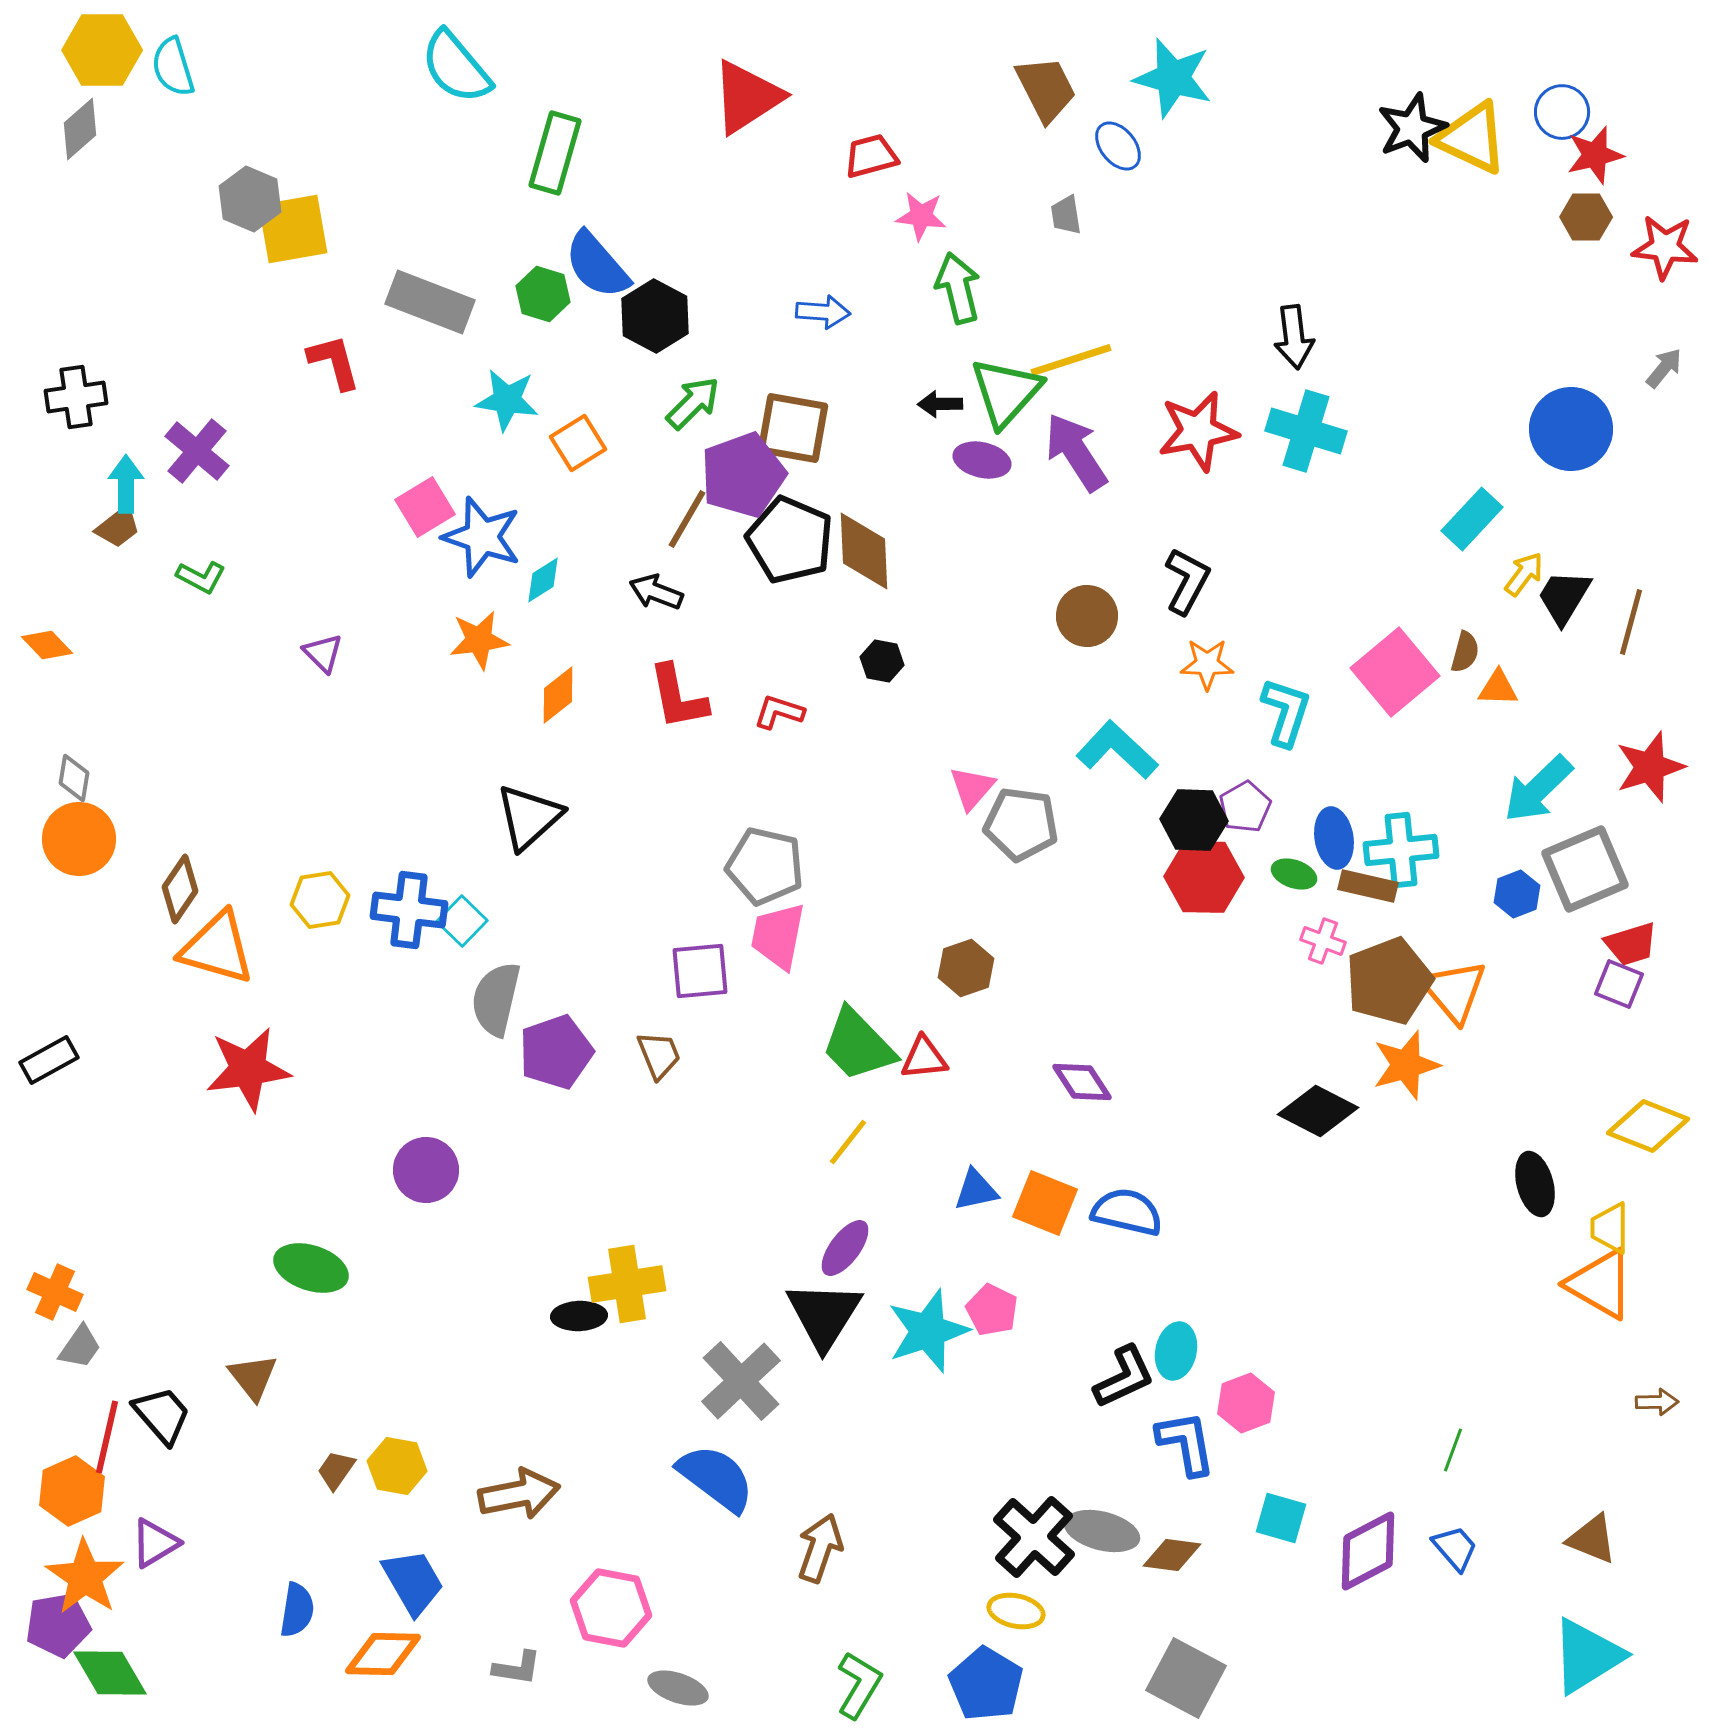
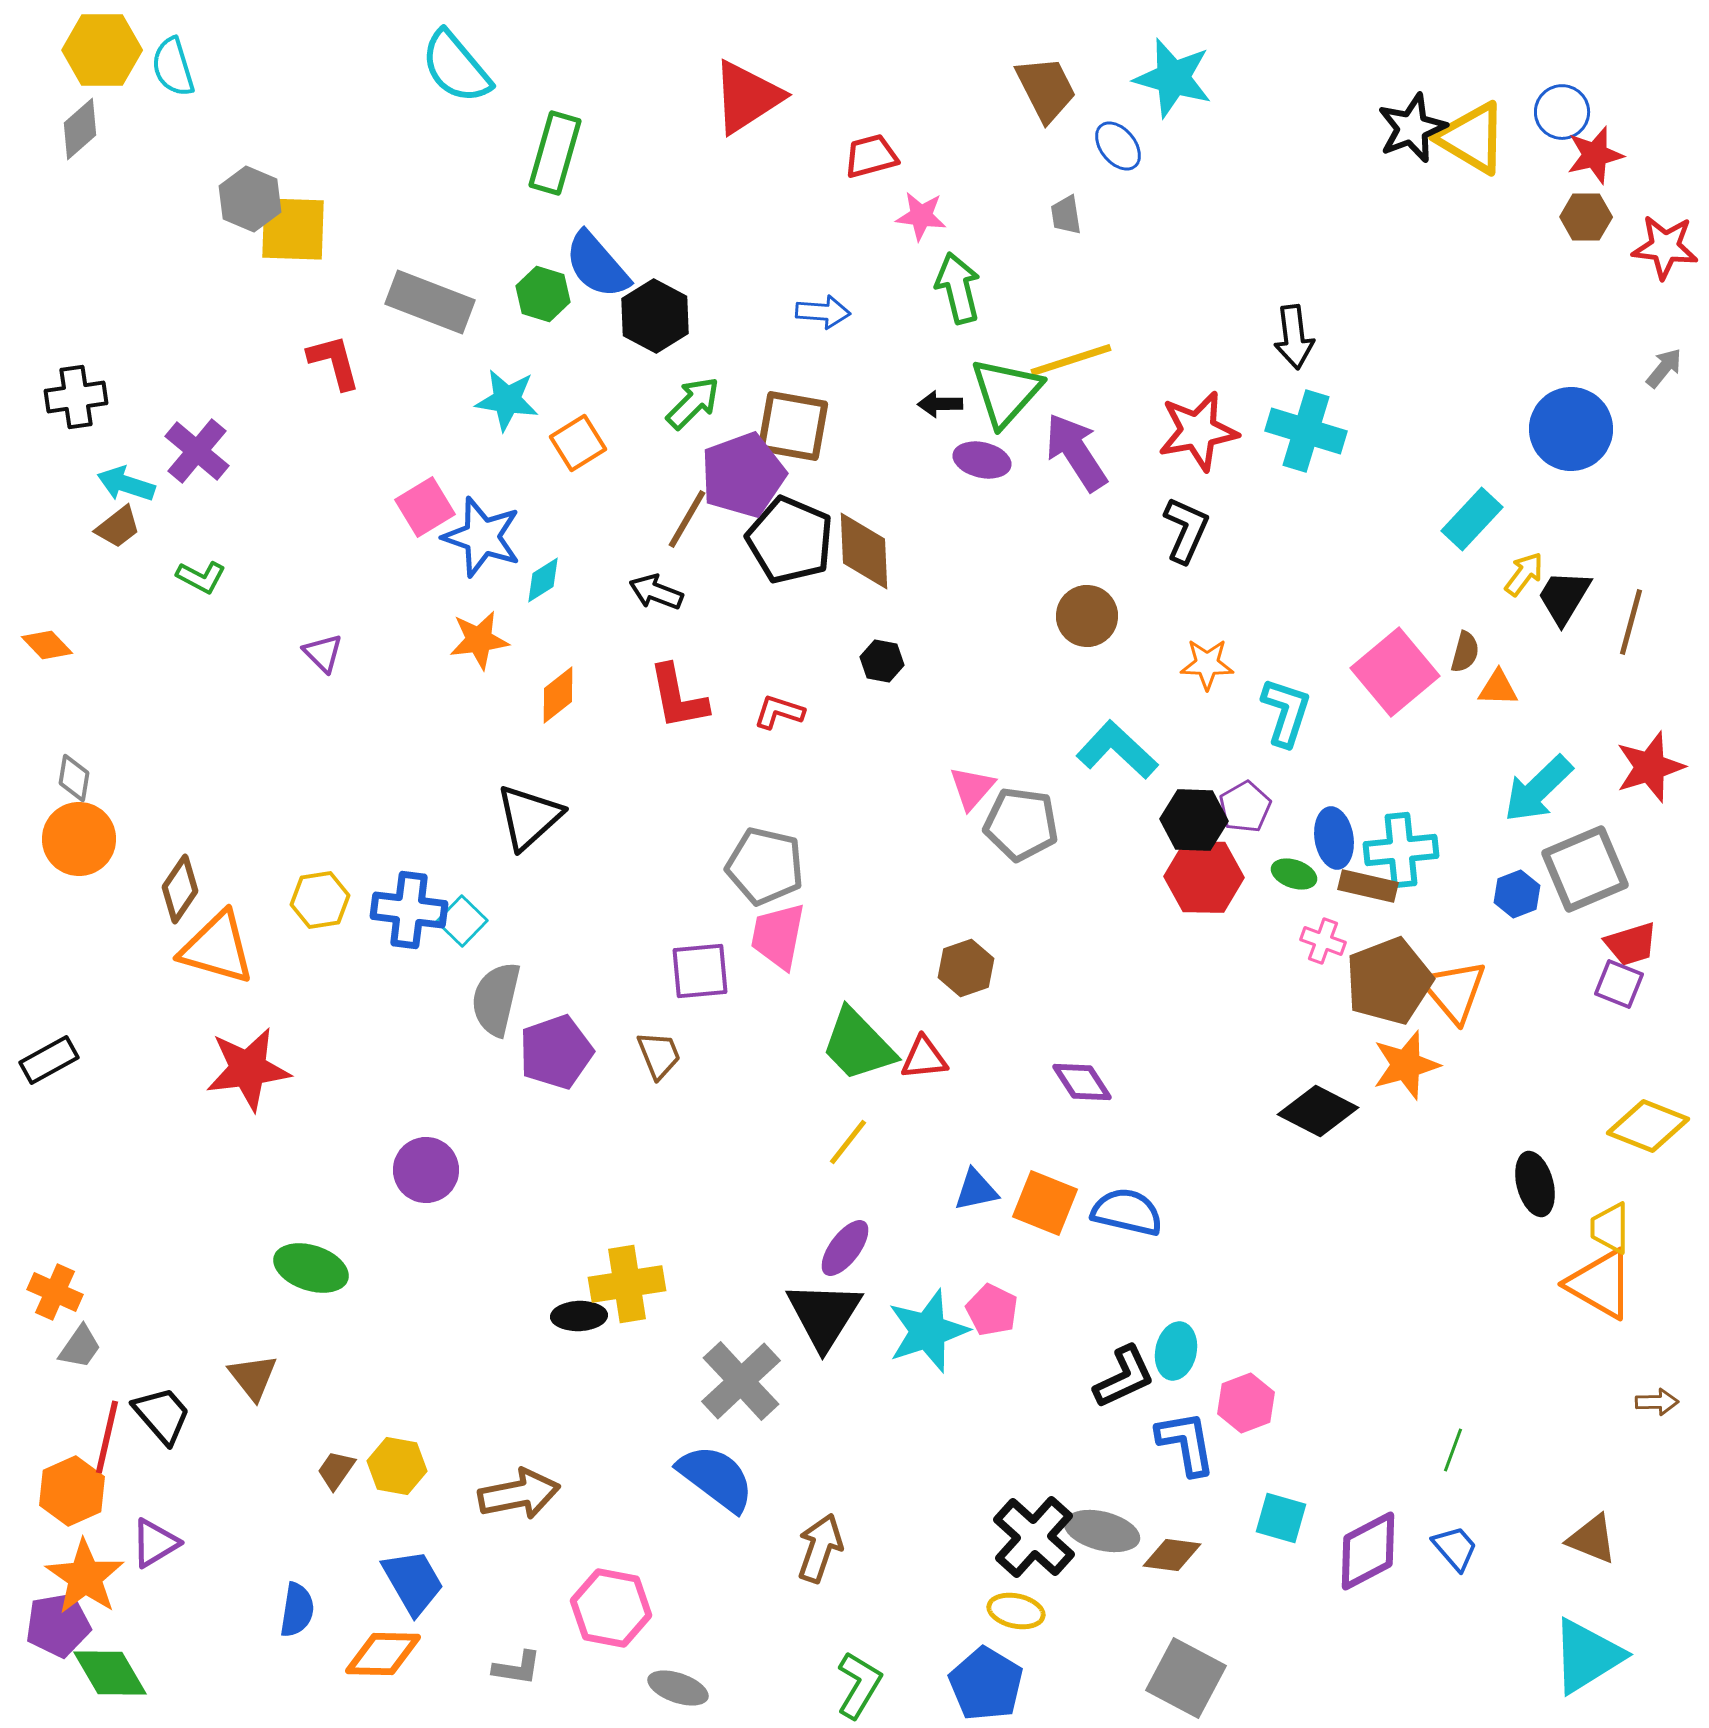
yellow triangle at (1472, 138): rotated 6 degrees clockwise
yellow square at (293, 229): rotated 12 degrees clockwise
brown square at (793, 428): moved 2 px up
cyan arrow at (126, 484): rotated 72 degrees counterclockwise
black L-shape at (1187, 581): moved 1 px left, 51 px up; rotated 4 degrees counterclockwise
